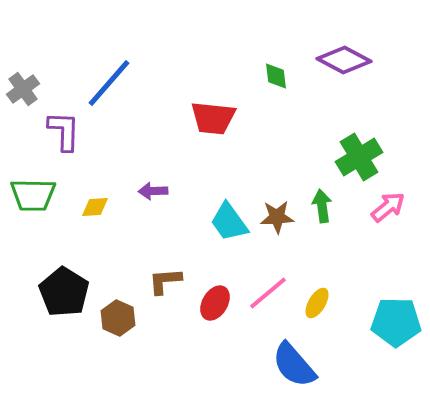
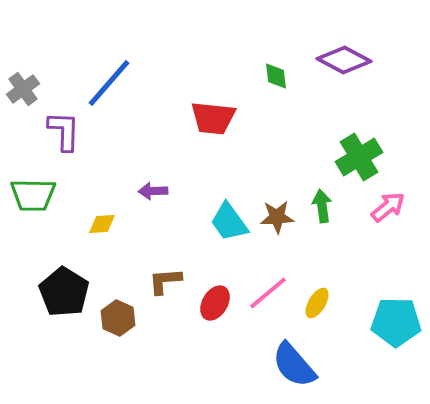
yellow diamond: moved 7 px right, 17 px down
